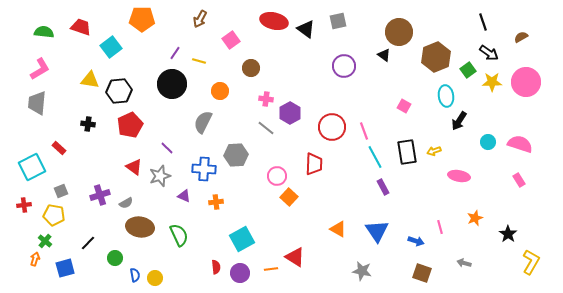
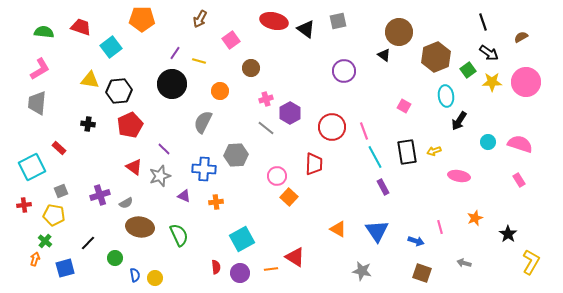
purple circle at (344, 66): moved 5 px down
pink cross at (266, 99): rotated 24 degrees counterclockwise
purple line at (167, 148): moved 3 px left, 1 px down
